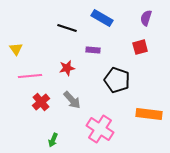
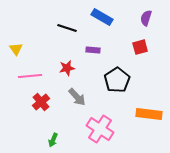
blue rectangle: moved 1 px up
black pentagon: rotated 20 degrees clockwise
gray arrow: moved 5 px right, 3 px up
